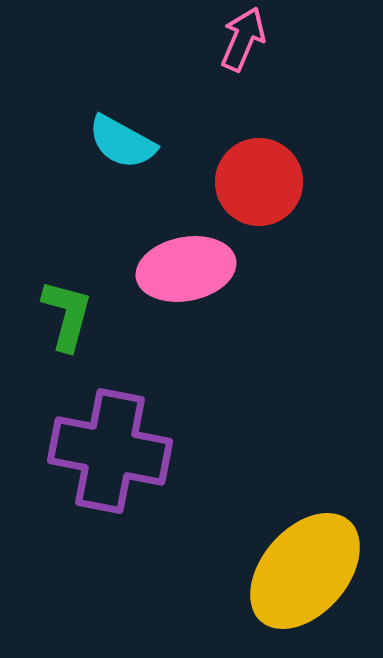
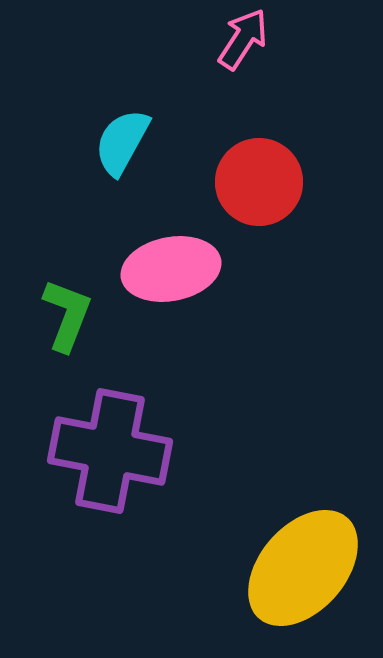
pink arrow: rotated 10 degrees clockwise
cyan semicircle: rotated 90 degrees clockwise
pink ellipse: moved 15 px left
green L-shape: rotated 6 degrees clockwise
yellow ellipse: moved 2 px left, 3 px up
